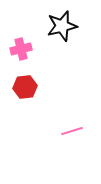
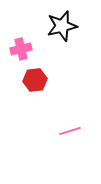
red hexagon: moved 10 px right, 7 px up
pink line: moved 2 px left
